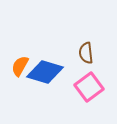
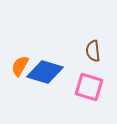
brown semicircle: moved 7 px right, 2 px up
pink square: rotated 36 degrees counterclockwise
